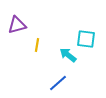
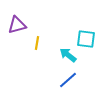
yellow line: moved 2 px up
blue line: moved 10 px right, 3 px up
